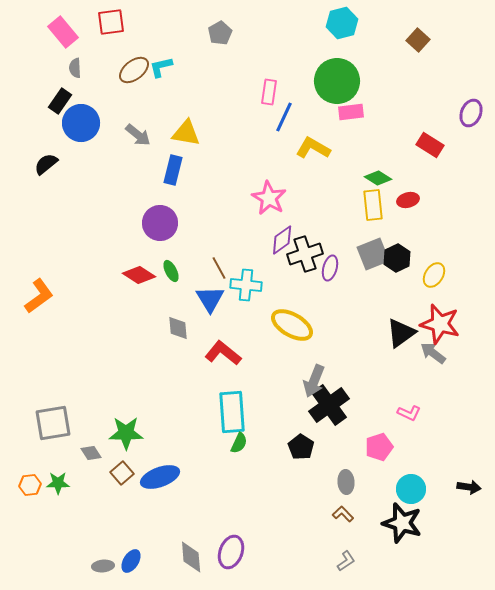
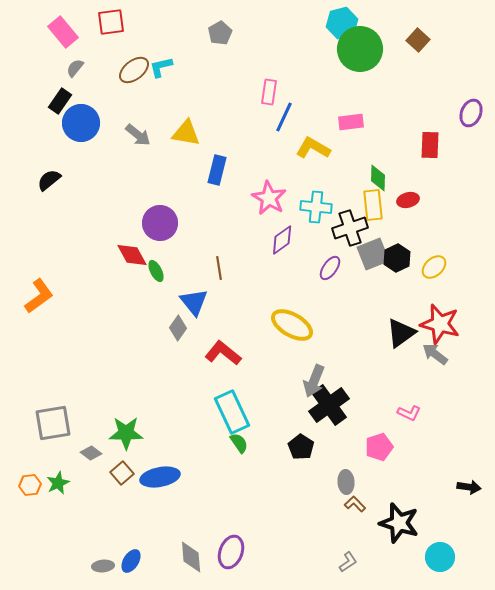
gray semicircle at (75, 68): rotated 42 degrees clockwise
green circle at (337, 81): moved 23 px right, 32 px up
pink rectangle at (351, 112): moved 10 px down
red rectangle at (430, 145): rotated 60 degrees clockwise
black semicircle at (46, 164): moved 3 px right, 16 px down
blue rectangle at (173, 170): moved 44 px right
green diamond at (378, 178): rotated 60 degrees clockwise
black cross at (305, 254): moved 45 px right, 26 px up
brown line at (219, 268): rotated 20 degrees clockwise
purple ellipse at (330, 268): rotated 20 degrees clockwise
green ellipse at (171, 271): moved 15 px left
red diamond at (139, 275): moved 7 px left, 20 px up; rotated 28 degrees clockwise
yellow ellipse at (434, 275): moved 8 px up; rotated 15 degrees clockwise
cyan cross at (246, 285): moved 70 px right, 78 px up
blue triangle at (210, 299): moved 16 px left, 3 px down; rotated 8 degrees counterclockwise
gray diamond at (178, 328): rotated 40 degrees clockwise
gray arrow at (433, 353): moved 2 px right, 1 px down
cyan rectangle at (232, 412): rotated 21 degrees counterclockwise
green semicircle at (239, 443): rotated 60 degrees counterclockwise
gray diamond at (91, 453): rotated 20 degrees counterclockwise
blue ellipse at (160, 477): rotated 9 degrees clockwise
green star at (58, 483): rotated 25 degrees counterclockwise
cyan circle at (411, 489): moved 29 px right, 68 px down
brown L-shape at (343, 514): moved 12 px right, 10 px up
black star at (402, 523): moved 3 px left
gray L-shape at (346, 561): moved 2 px right, 1 px down
